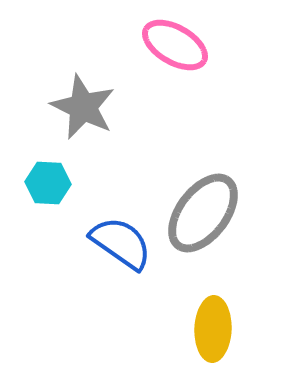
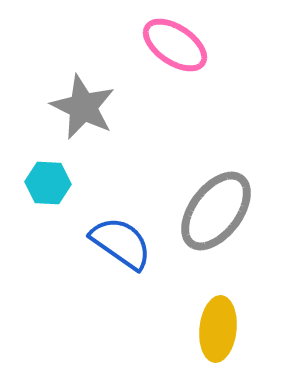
pink ellipse: rotated 4 degrees clockwise
gray ellipse: moved 13 px right, 2 px up
yellow ellipse: moved 5 px right; rotated 4 degrees clockwise
